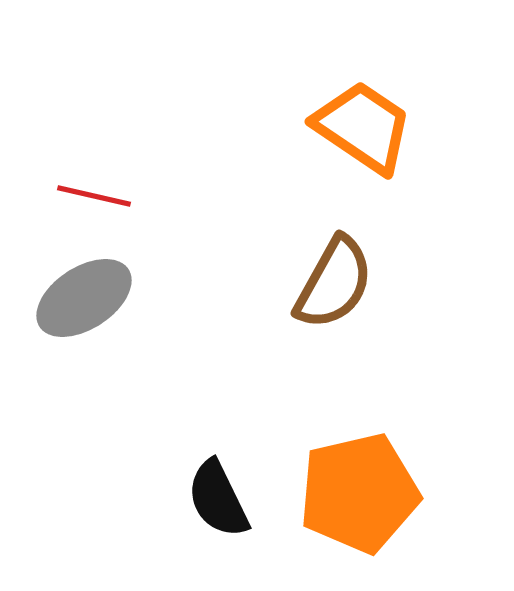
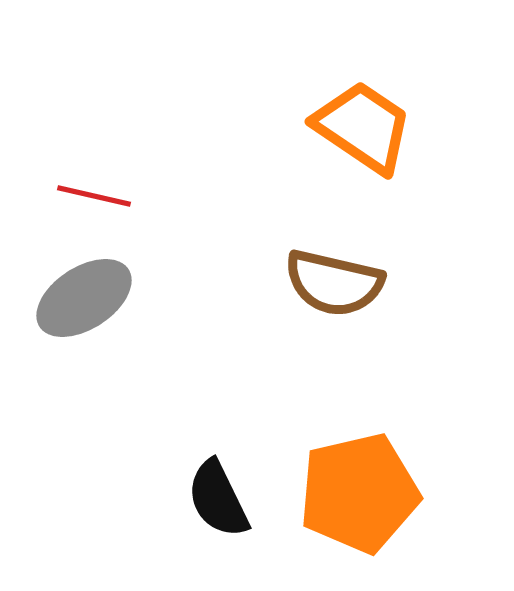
brown semicircle: rotated 74 degrees clockwise
